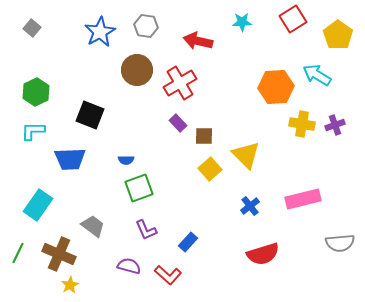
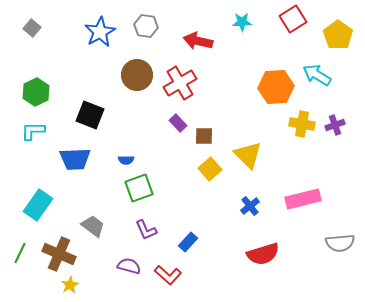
brown circle: moved 5 px down
yellow triangle: moved 2 px right
blue trapezoid: moved 5 px right
green line: moved 2 px right
